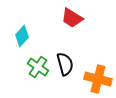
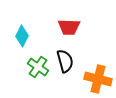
red trapezoid: moved 3 px left, 9 px down; rotated 30 degrees counterclockwise
cyan diamond: rotated 15 degrees counterclockwise
black semicircle: moved 3 px up
